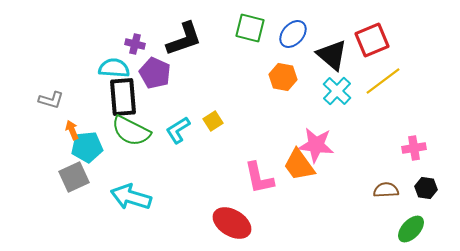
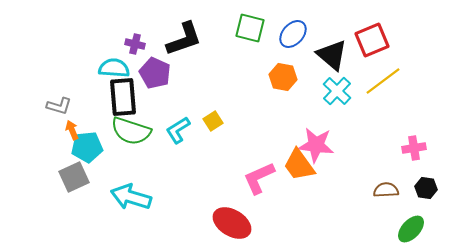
gray L-shape: moved 8 px right, 6 px down
green semicircle: rotated 9 degrees counterclockwise
pink L-shape: rotated 78 degrees clockwise
